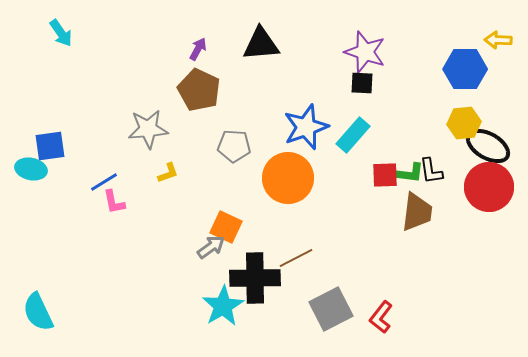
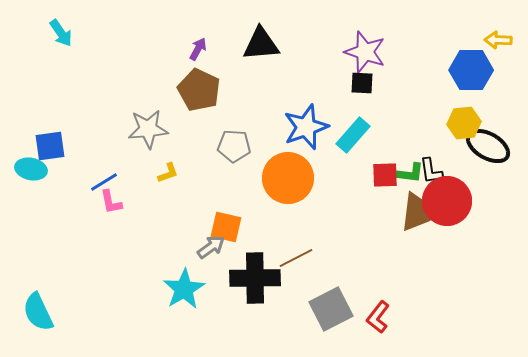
blue hexagon: moved 6 px right, 1 px down
red circle: moved 42 px left, 14 px down
pink L-shape: moved 3 px left
orange square: rotated 12 degrees counterclockwise
cyan star: moved 39 px left, 17 px up
red L-shape: moved 3 px left
